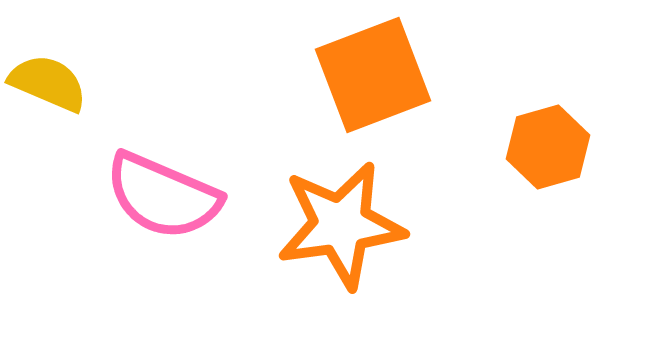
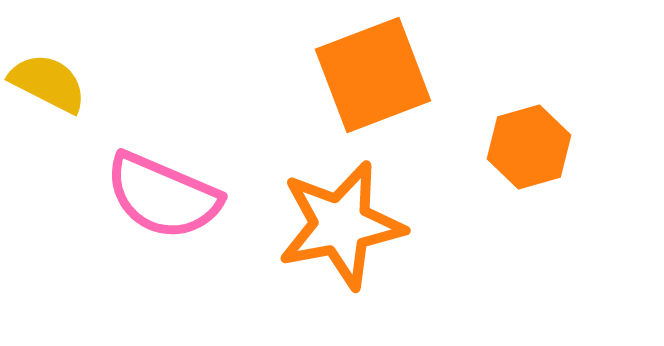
yellow semicircle: rotated 4 degrees clockwise
orange hexagon: moved 19 px left
orange star: rotated 3 degrees counterclockwise
